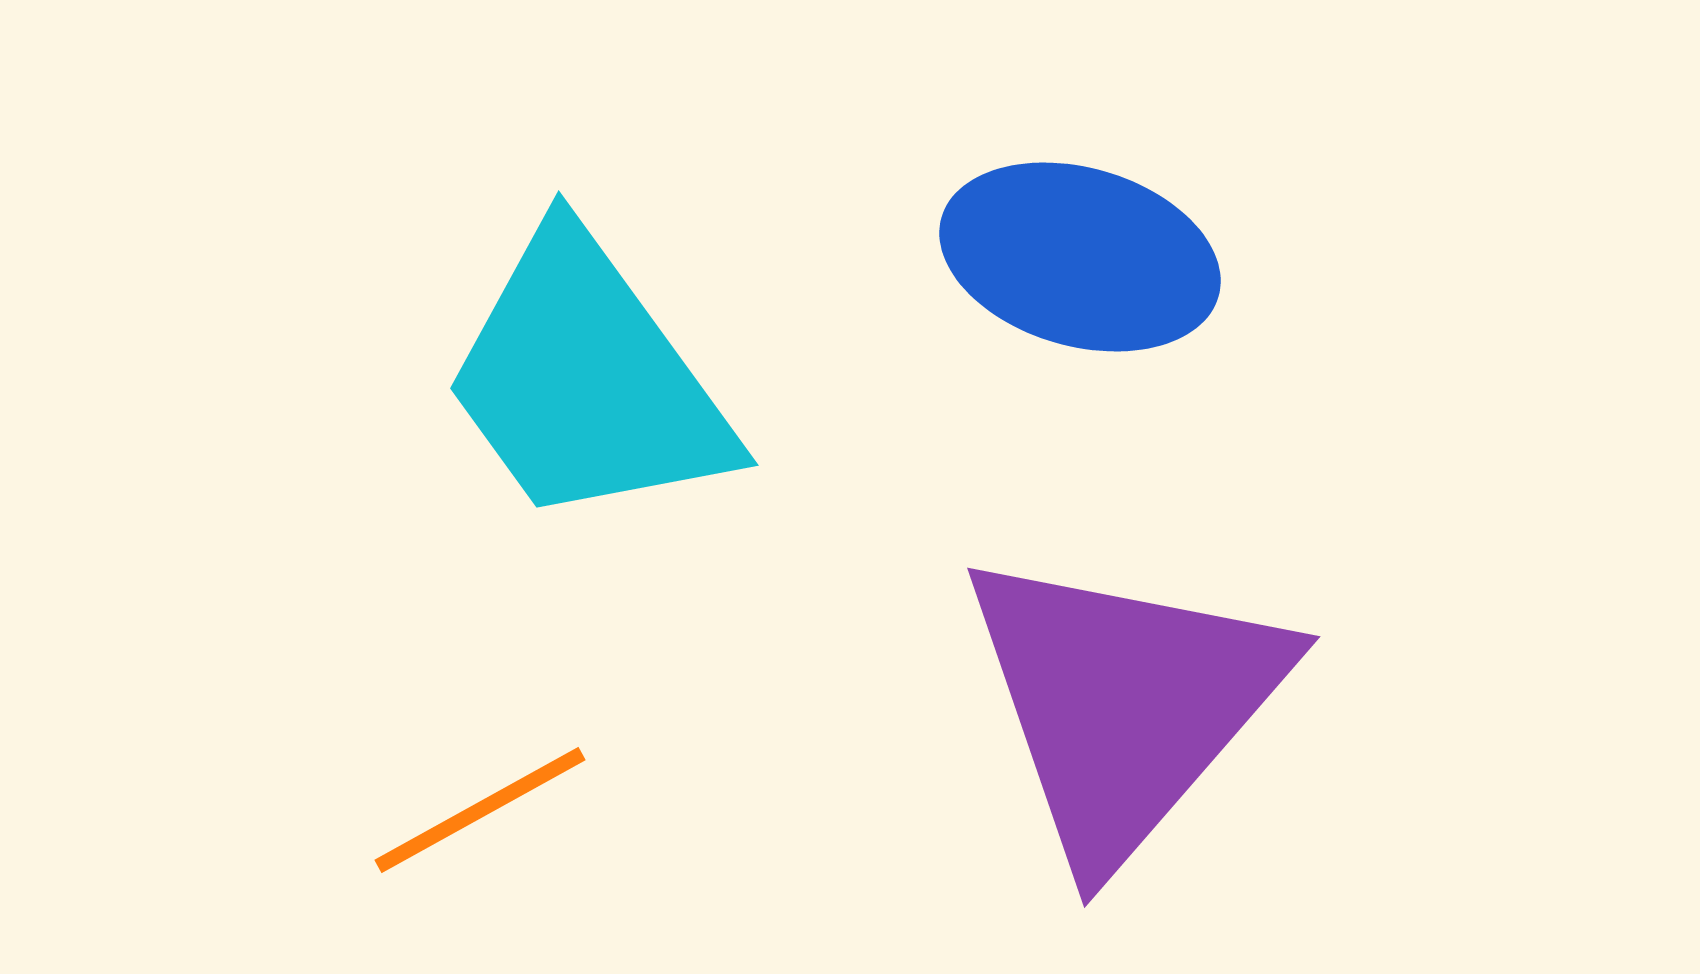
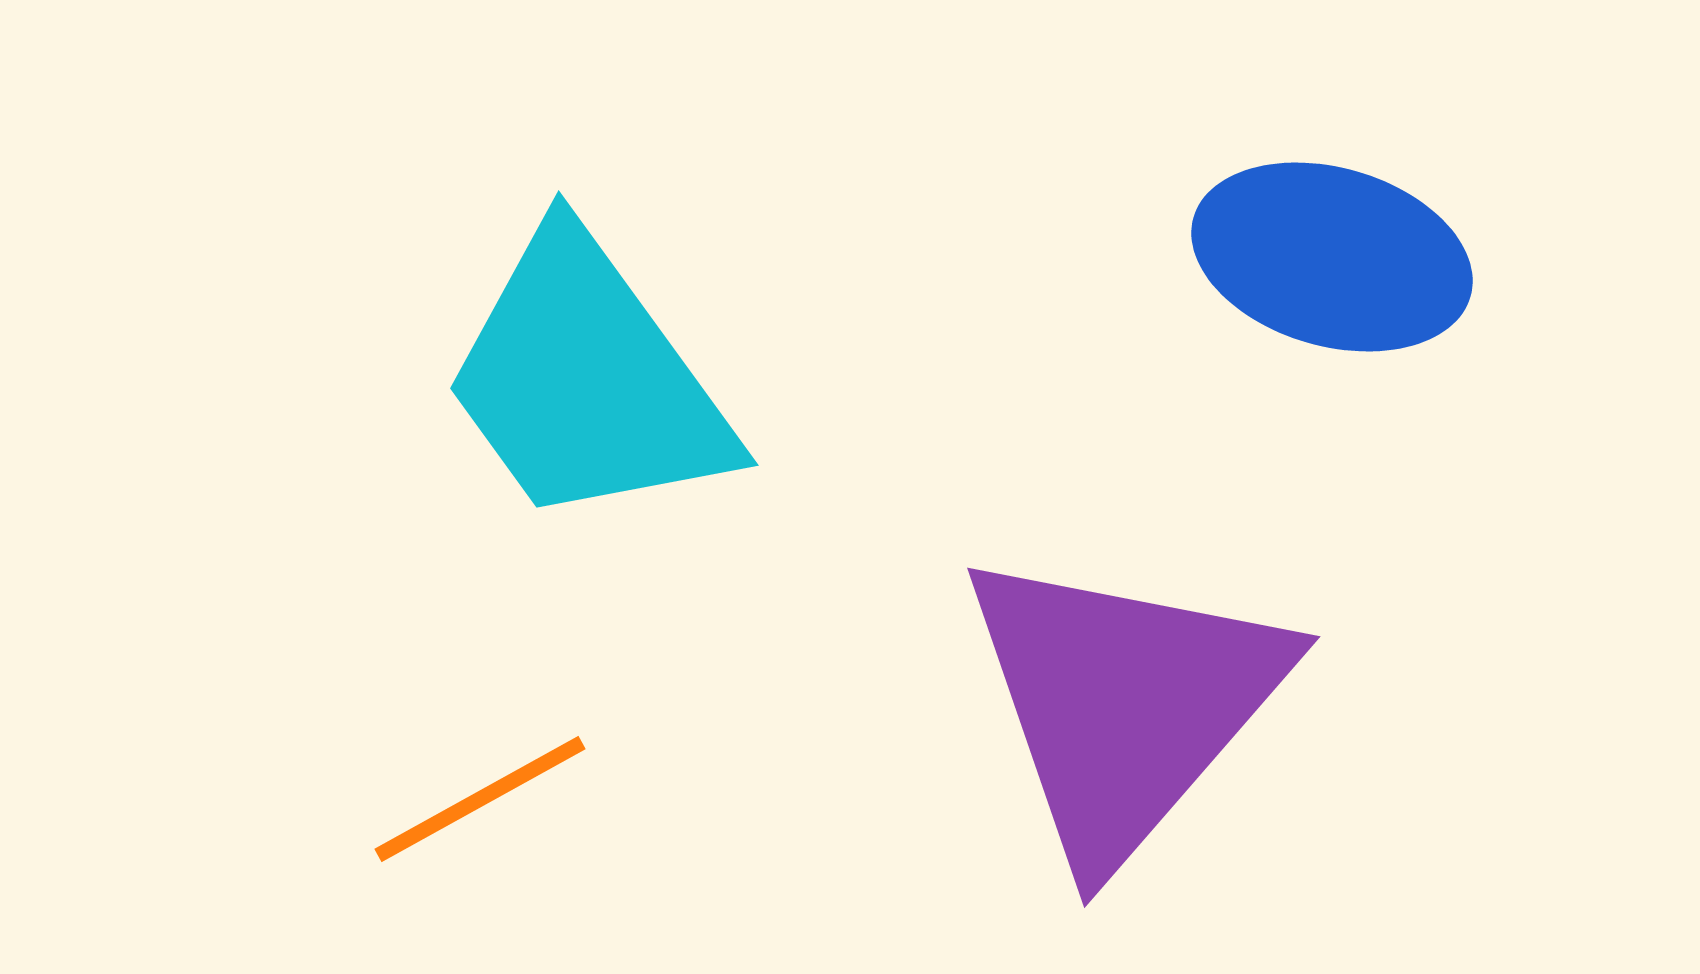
blue ellipse: moved 252 px right
orange line: moved 11 px up
